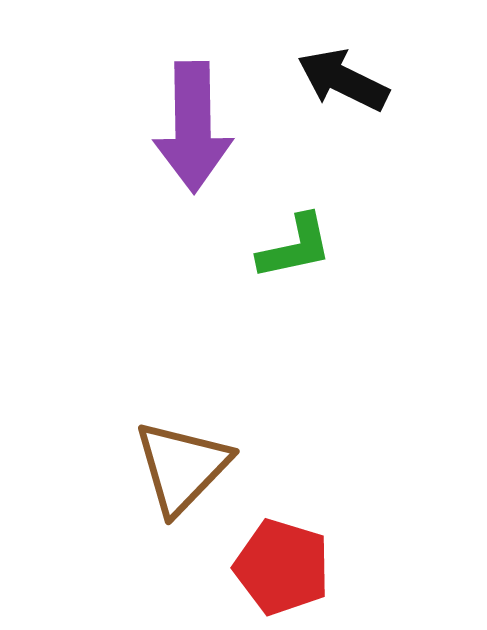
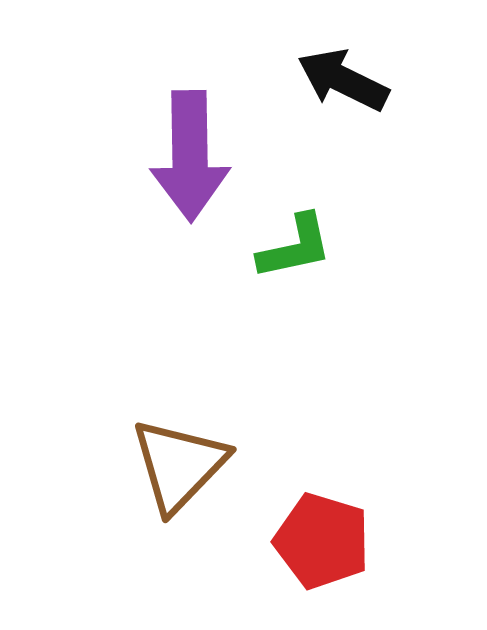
purple arrow: moved 3 px left, 29 px down
brown triangle: moved 3 px left, 2 px up
red pentagon: moved 40 px right, 26 px up
